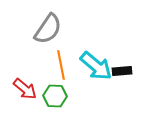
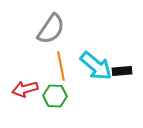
gray semicircle: moved 3 px right
orange line: moved 1 px down
red arrow: rotated 125 degrees clockwise
